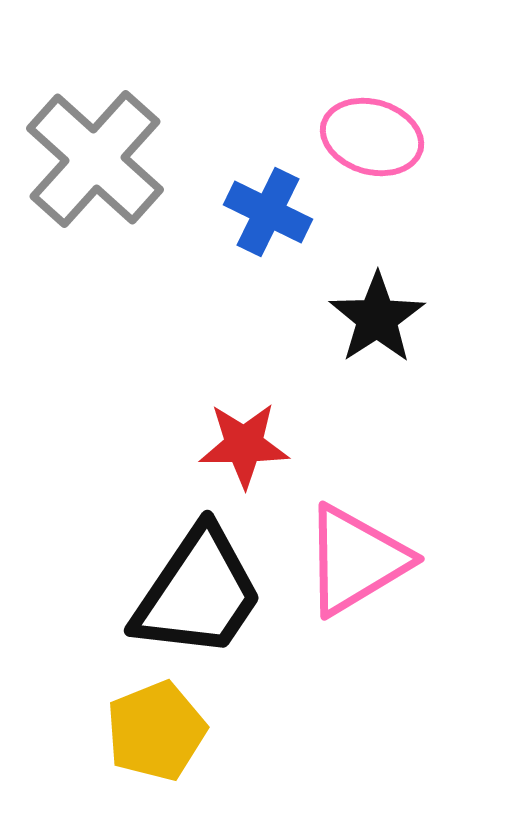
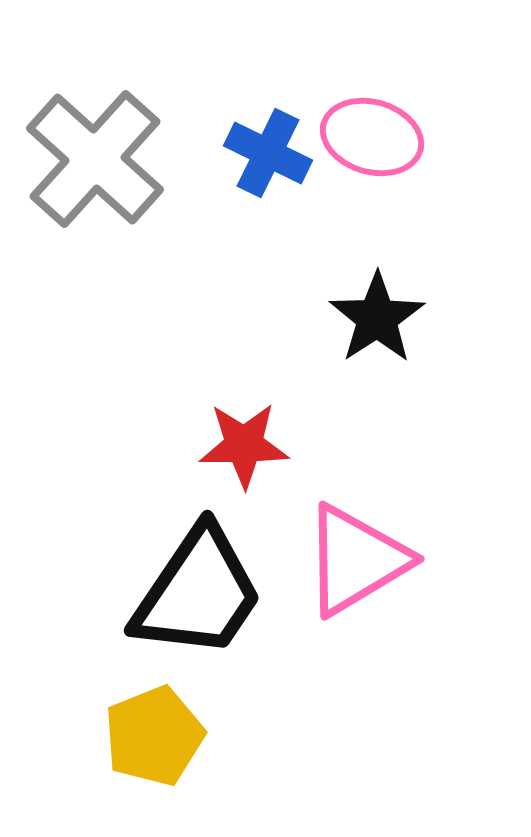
blue cross: moved 59 px up
yellow pentagon: moved 2 px left, 5 px down
